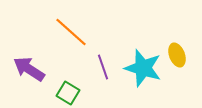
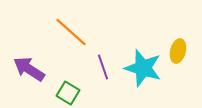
yellow ellipse: moved 1 px right, 4 px up; rotated 35 degrees clockwise
